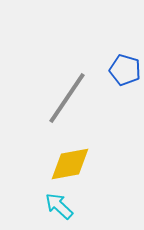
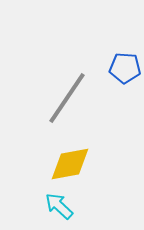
blue pentagon: moved 2 px up; rotated 12 degrees counterclockwise
